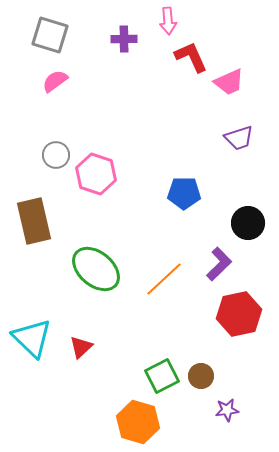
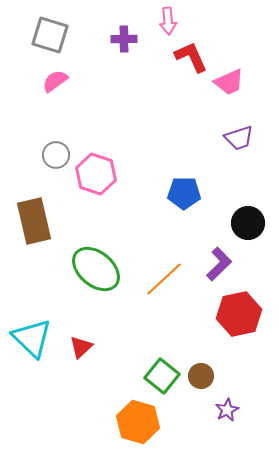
green square: rotated 24 degrees counterclockwise
purple star: rotated 20 degrees counterclockwise
